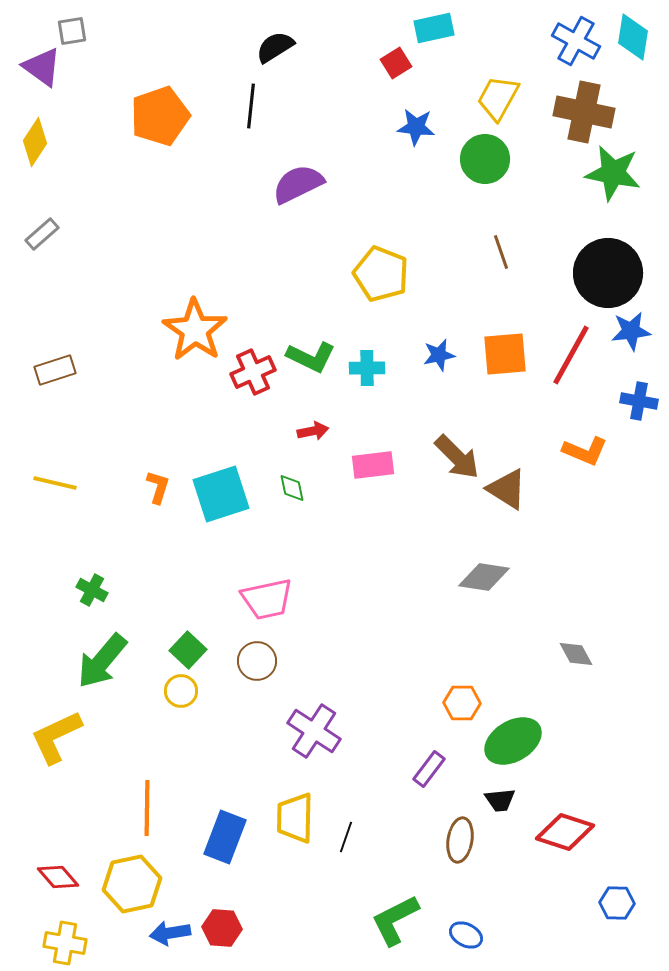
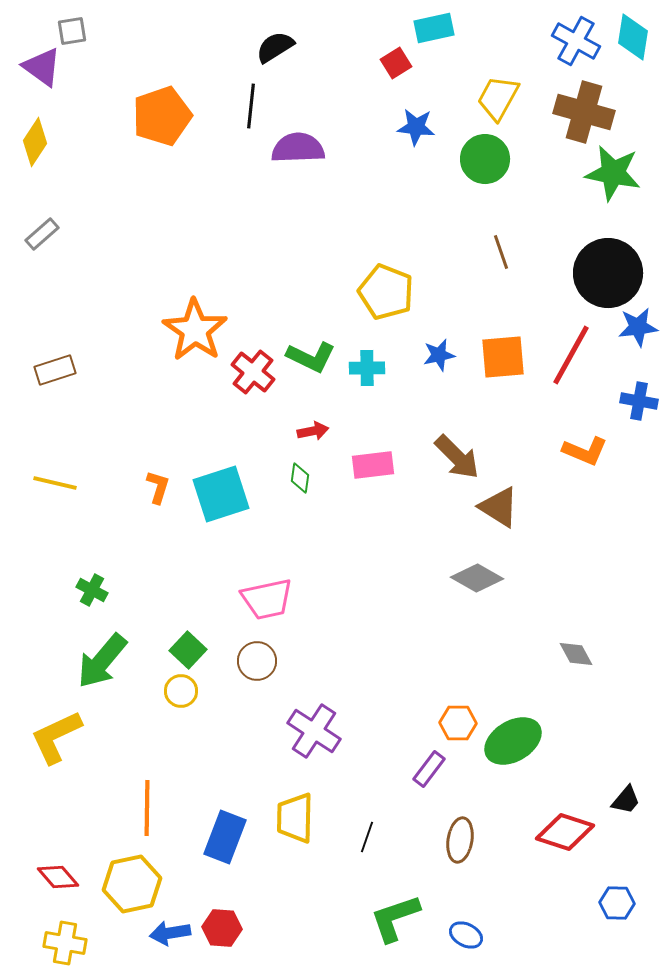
brown cross at (584, 112): rotated 4 degrees clockwise
orange pentagon at (160, 116): moved 2 px right
purple semicircle at (298, 184): moved 36 px up; rotated 24 degrees clockwise
yellow pentagon at (381, 274): moved 5 px right, 18 px down
blue star at (631, 331): moved 7 px right, 4 px up
orange square at (505, 354): moved 2 px left, 3 px down
red cross at (253, 372): rotated 27 degrees counterclockwise
green diamond at (292, 488): moved 8 px right, 10 px up; rotated 20 degrees clockwise
brown triangle at (507, 489): moved 8 px left, 18 px down
gray diamond at (484, 577): moved 7 px left, 1 px down; rotated 21 degrees clockwise
orange hexagon at (462, 703): moved 4 px left, 20 px down
black trapezoid at (500, 800): moved 126 px right; rotated 44 degrees counterclockwise
black line at (346, 837): moved 21 px right
green L-shape at (395, 920): moved 2 px up; rotated 8 degrees clockwise
